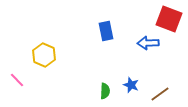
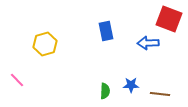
yellow hexagon: moved 1 px right, 11 px up; rotated 20 degrees clockwise
blue star: rotated 21 degrees counterclockwise
brown line: rotated 42 degrees clockwise
